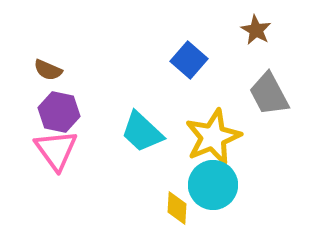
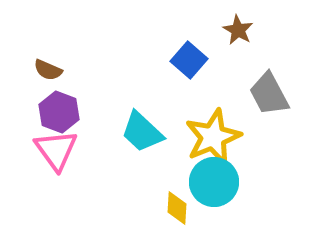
brown star: moved 18 px left
purple hexagon: rotated 9 degrees clockwise
cyan circle: moved 1 px right, 3 px up
